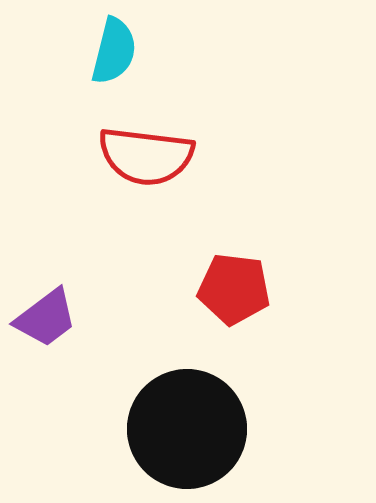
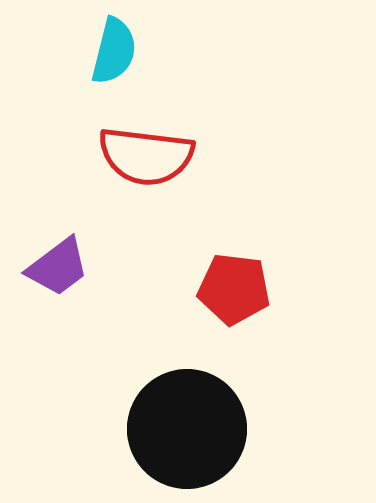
purple trapezoid: moved 12 px right, 51 px up
